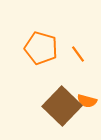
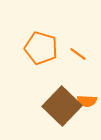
orange line: rotated 18 degrees counterclockwise
orange semicircle: rotated 12 degrees counterclockwise
